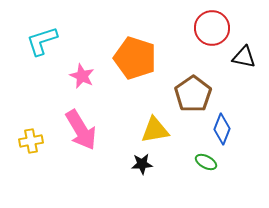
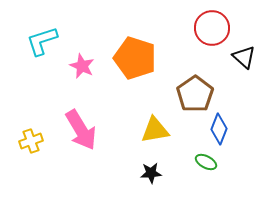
black triangle: rotated 30 degrees clockwise
pink star: moved 10 px up
brown pentagon: moved 2 px right
blue diamond: moved 3 px left
yellow cross: rotated 10 degrees counterclockwise
black star: moved 9 px right, 9 px down
